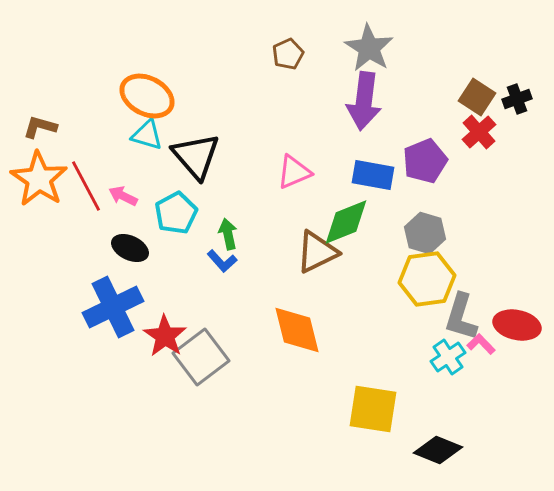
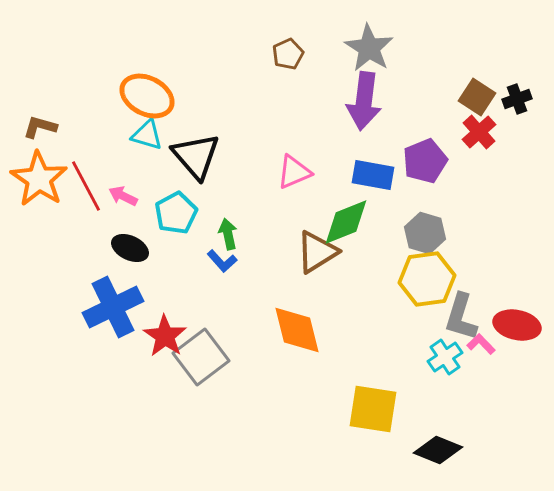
brown triangle: rotated 6 degrees counterclockwise
cyan cross: moved 3 px left
